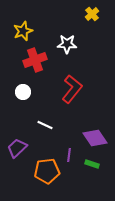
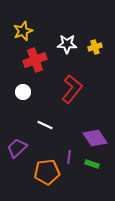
yellow cross: moved 3 px right, 33 px down; rotated 24 degrees clockwise
purple line: moved 2 px down
orange pentagon: moved 1 px down
